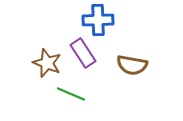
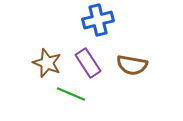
blue cross: rotated 12 degrees counterclockwise
purple rectangle: moved 5 px right, 10 px down
